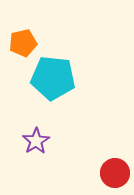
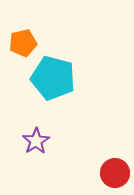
cyan pentagon: rotated 9 degrees clockwise
